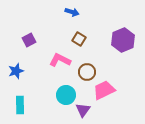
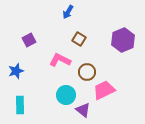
blue arrow: moved 4 px left; rotated 104 degrees clockwise
purple triangle: rotated 28 degrees counterclockwise
